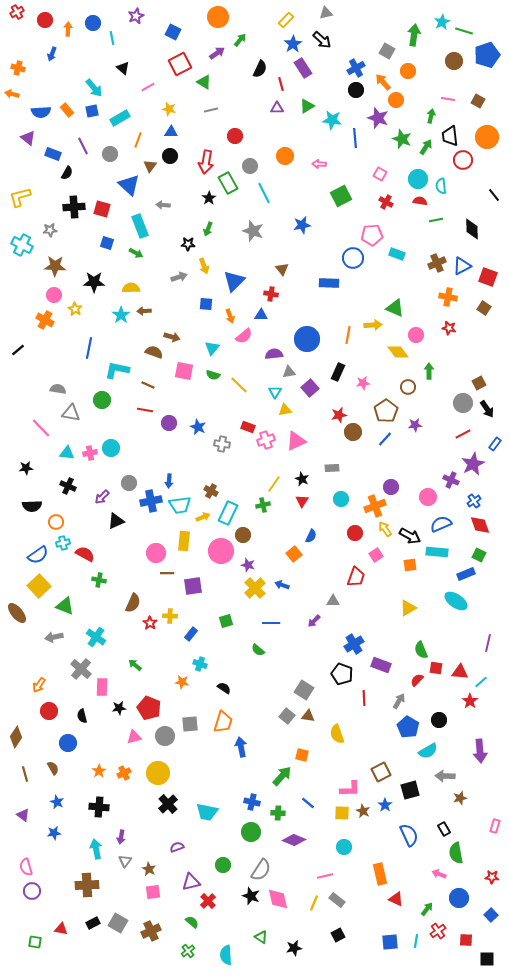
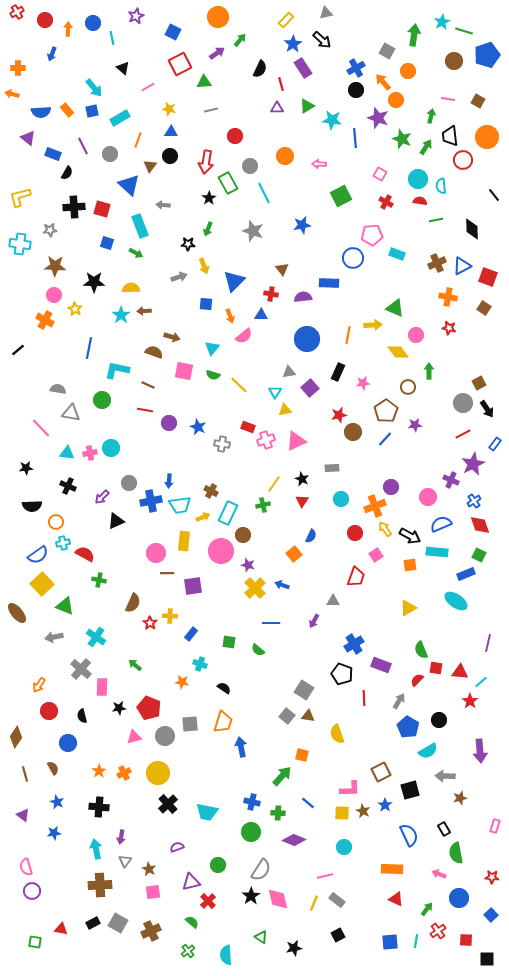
orange cross at (18, 68): rotated 16 degrees counterclockwise
green triangle at (204, 82): rotated 35 degrees counterclockwise
cyan cross at (22, 245): moved 2 px left, 1 px up; rotated 20 degrees counterclockwise
purple semicircle at (274, 354): moved 29 px right, 57 px up
yellow square at (39, 586): moved 3 px right, 2 px up
green square at (226, 621): moved 3 px right, 21 px down; rotated 24 degrees clockwise
purple arrow at (314, 621): rotated 16 degrees counterclockwise
green circle at (223, 865): moved 5 px left
orange rectangle at (380, 874): moved 12 px right, 5 px up; rotated 75 degrees counterclockwise
brown cross at (87, 885): moved 13 px right
black star at (251, 896): rotated 18 degrees clockwise
